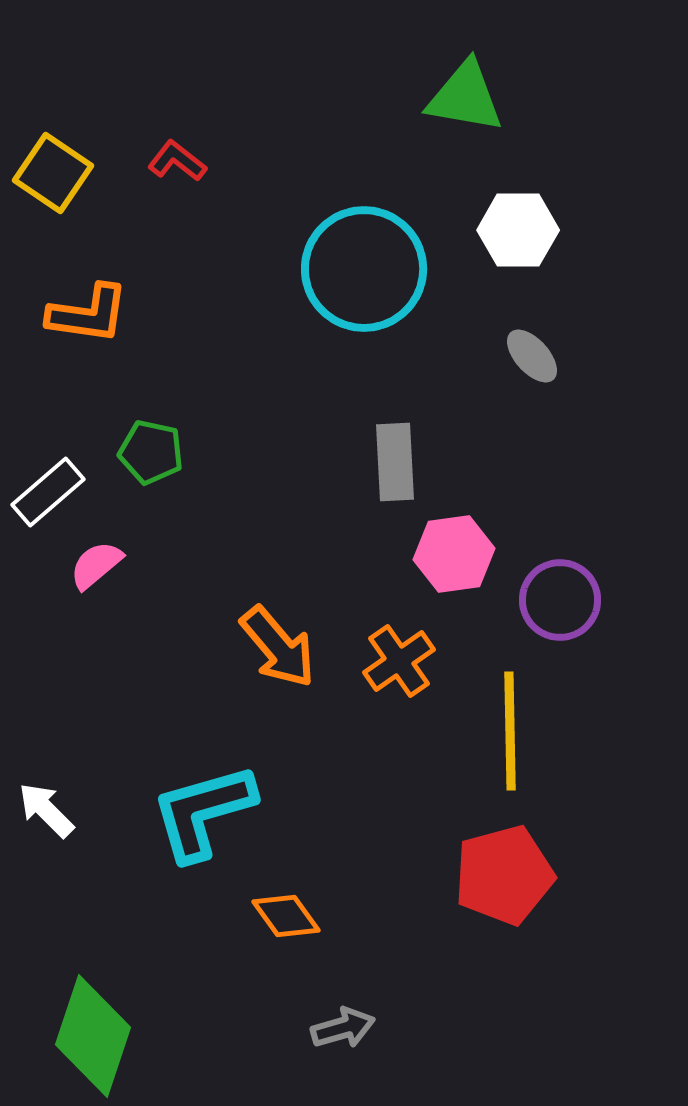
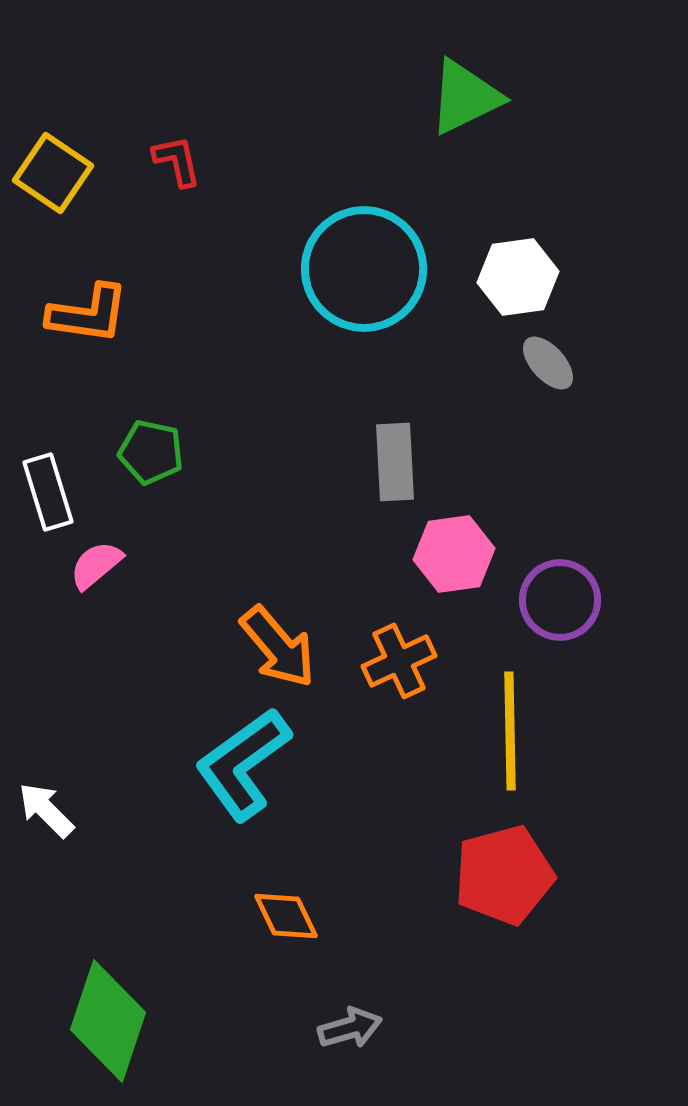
green triangle: rotated 36 degrees counterclockwise
red L-shape: rotated 40 degrees clockwise
white hexagon: moved 47 px down; rotated 8 degrees counterclockwise
gray ellipse: moved 16 px right, 7 px down
white rectangle: rotated 66 degrees counterclockwise
orange cross: rotated 10 degrees clockwise
cyan L-shape: moved 40 px right, 48 px up; rotated 20 degrees counterclockwise
orange diamond: rotated 10 degrees clockwise
gray arrow: moved 7 px right
green diamond: moved 15 px right, 15 px up
